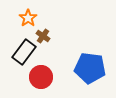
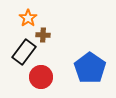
brown cross: moved 1 px up; rotated 32 degrees counterclockwise
blue pentagon: rotated 28 degrees clockwise
